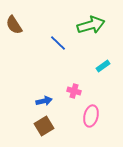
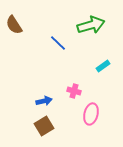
pink ellipse: moved 2 px up
